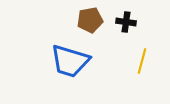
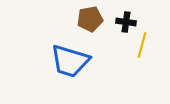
brown pentagon: moved 1 px up
yellow line: moved 16 px up
